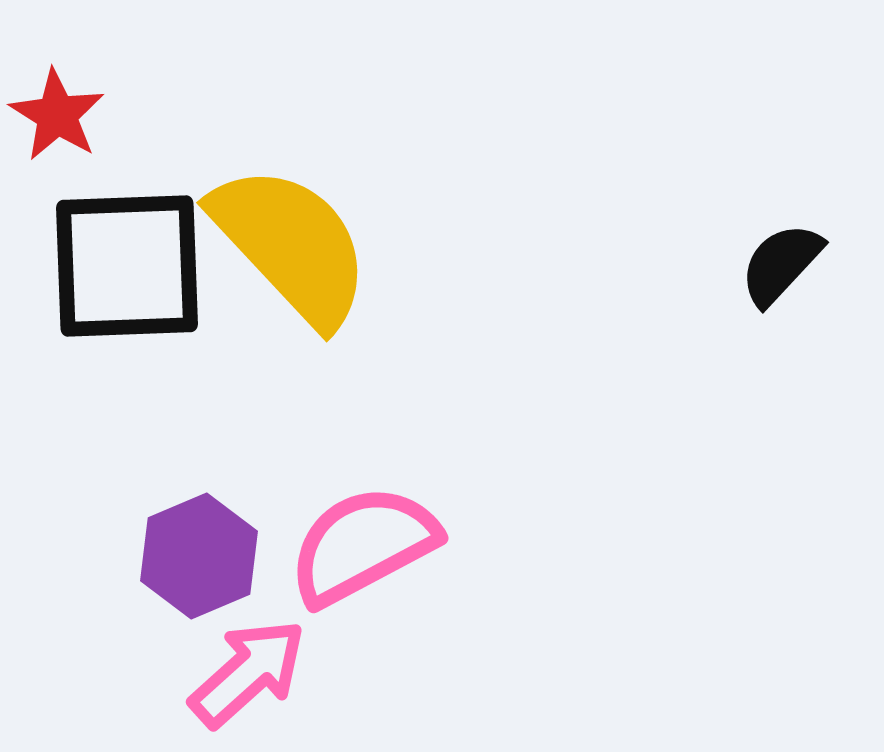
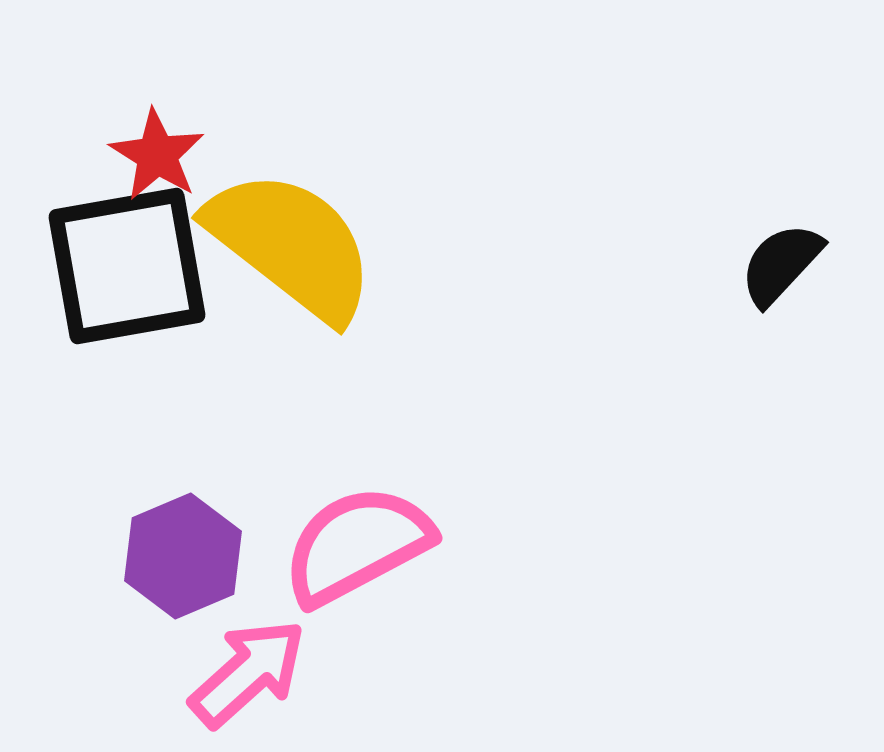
red star: moved 100 px right, 40 px down
yellow semicircle: rotated 9 degrees counterclockwise
black square: rotated 8 degrees counterclockwise
pink semicircle: moved 6 px left
purple hexagon: moved 16 px left
